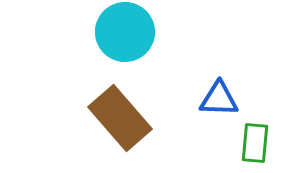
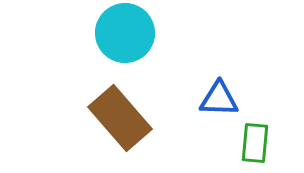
cyan circle: moved 1 px down
